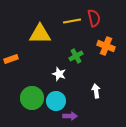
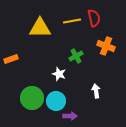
yellow triangle: moved 6 px up
